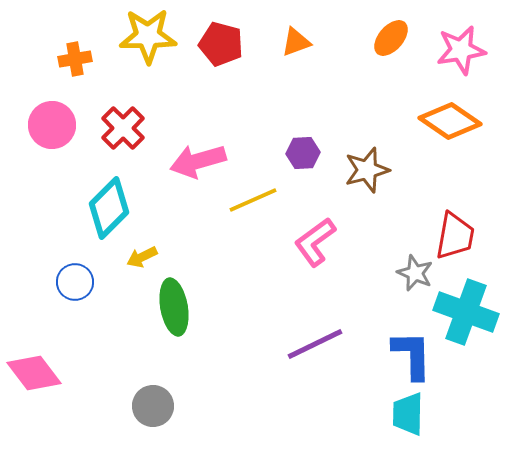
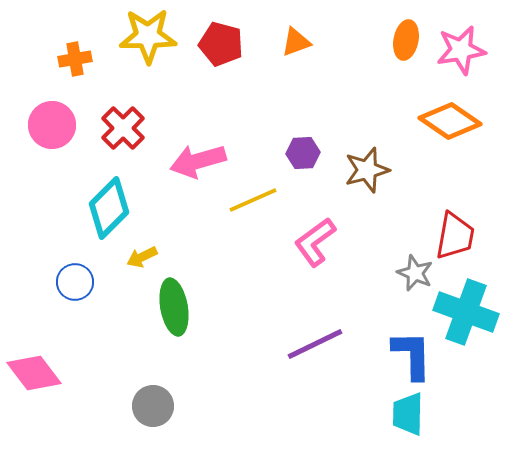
orange ellipse: moved 15 px right, 2 px down; rotated 30 degrees counterclockwise
